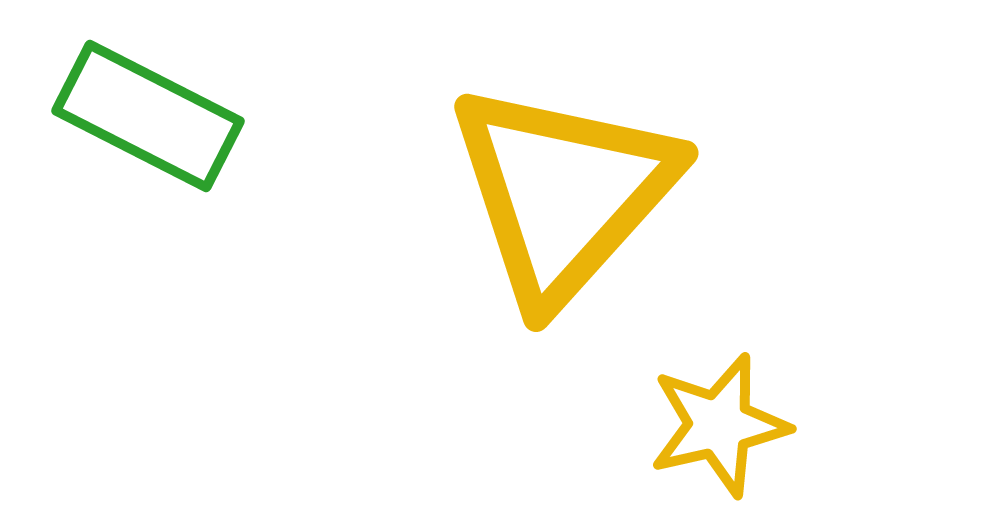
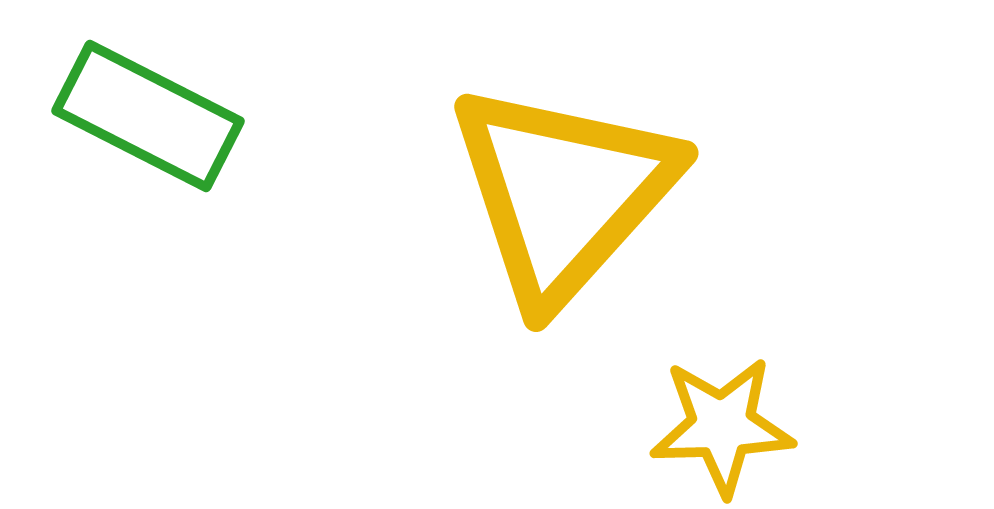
yellow star: moved 3 px right, 1 px down; rotated 11 degrees clockwise
